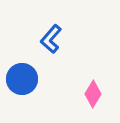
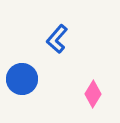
blue L-shape: moved 6 px right
